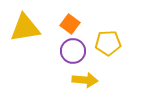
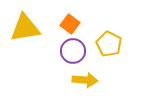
yellow pentagon: moved 1 px right, 1 px down; rotated 30 degrees clockwise
